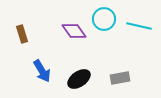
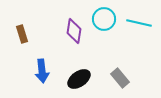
cyan line: moved 3 px up
purple diamond: rotated 45 degrees clockwise
blue arrow: rotated 25 degrees clockwise
gray rectangle: rotated 60 degrees clockwise
